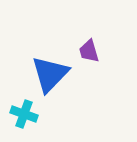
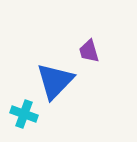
blue triangle: moved 5 px right, 7 px down
